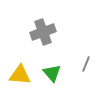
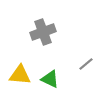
gray line: rotated 28 degrees clockwise
green triangle: moved 2 px left, 6 px down; rotated 24 degrees counterclockwise
